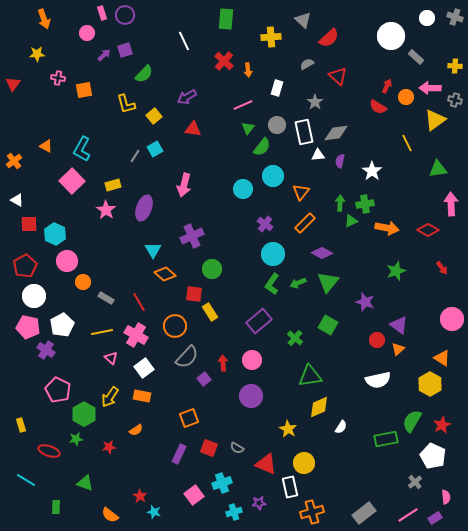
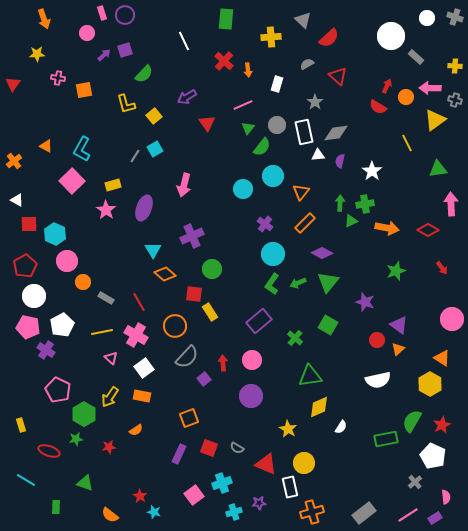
white rectangle at (277, 88): moved 4 px up
red triangle at (193, 129): moved 14 px right, 6 px up; rotated 48 degrees clockwise
